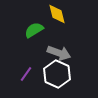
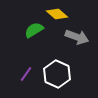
yellow diamond: rotated 35 degrees counterclockwise
gray arrow: moved 18 px right, 16 px up
